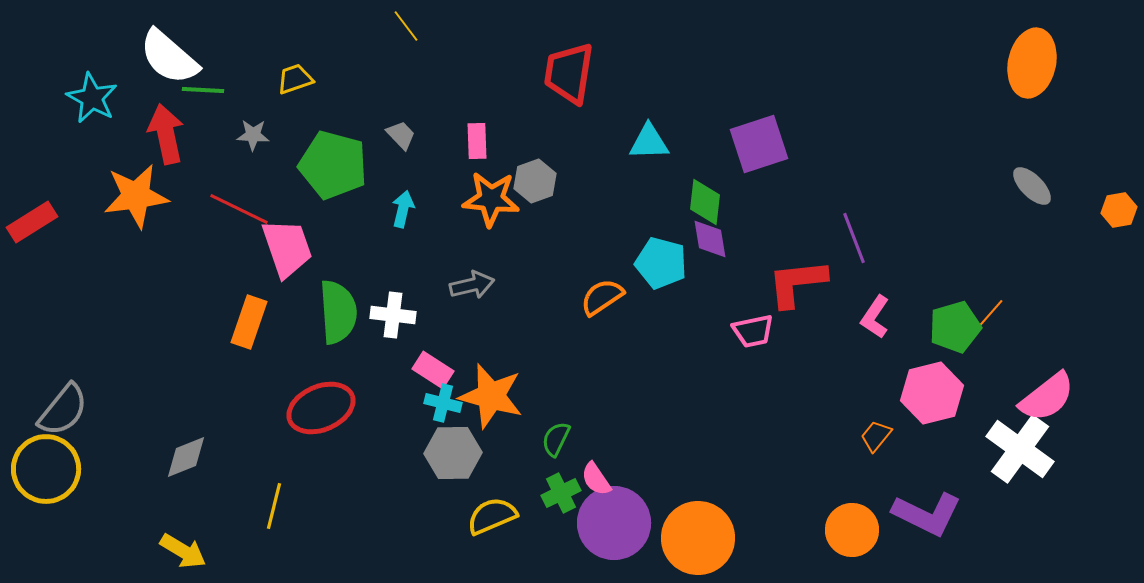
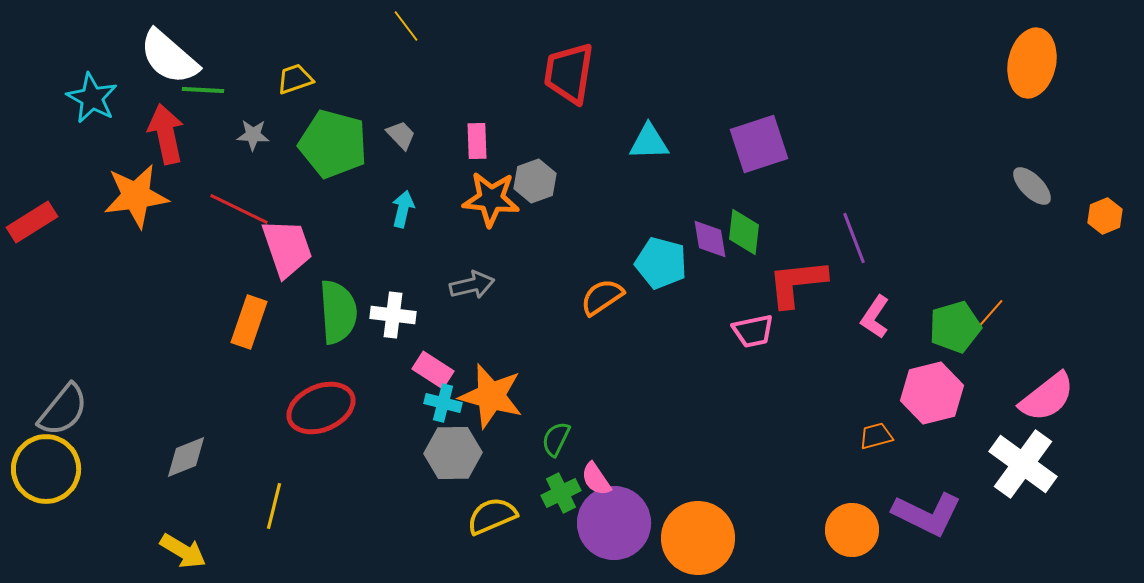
green pentagon at (333, 165): moved 21 px up
green diamond at (705, 202): moved 39 px right, 30 px down
orange hexagon at (1119, 210): moved 14 px left, 6 px down; rotated 12 degrees counterclockwise
orange trapezoid at (876, 436): rotated 36 degrees clockwise
white cross at (1020, 449): moved 3 px right, 15 px down
